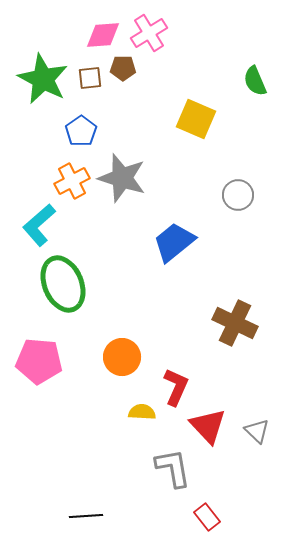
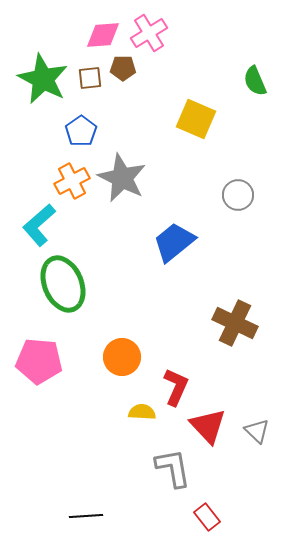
gray star: rotated 9 degrees clockwise
